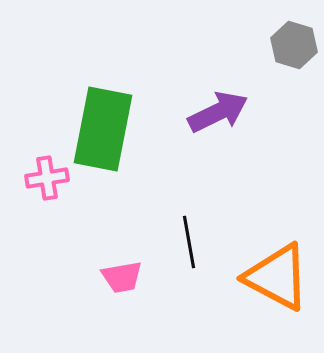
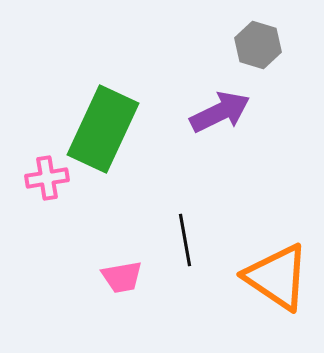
gray hexagon: moved 36 px left
purple arrow: moved 2 px right
green rectangle: rotated 14 degrees clockwise
black line: moved 4 px left, 2 px up
orange triangle: rotated 6 degrees clockwise
